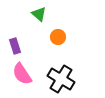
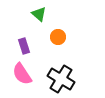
purple rectangle: moved 9 px right
